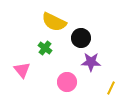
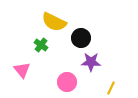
green cross: moved 4 px left, 3 px up
